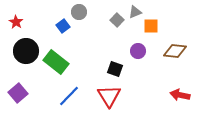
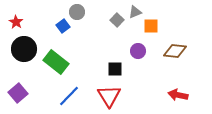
gray circle: moved 2 px left
black circle: moved 2 px left, 2 px up
black square: rotated 21 degrees counterclockwise
red arrow: moved 2 px left
